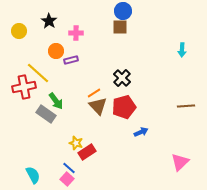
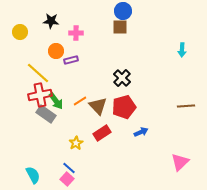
black star: moved 2 px right; rotated 28 degrees counterclockwise
yellow circle: moved 1 px right, 1 px down
red cross: moved 16 px right, 8 px down
orange line: moved 14 px left, 8 px down
yellow star: rotated 24 degrees clockwise
red rectangle: moved 15 px right, 19 px up
